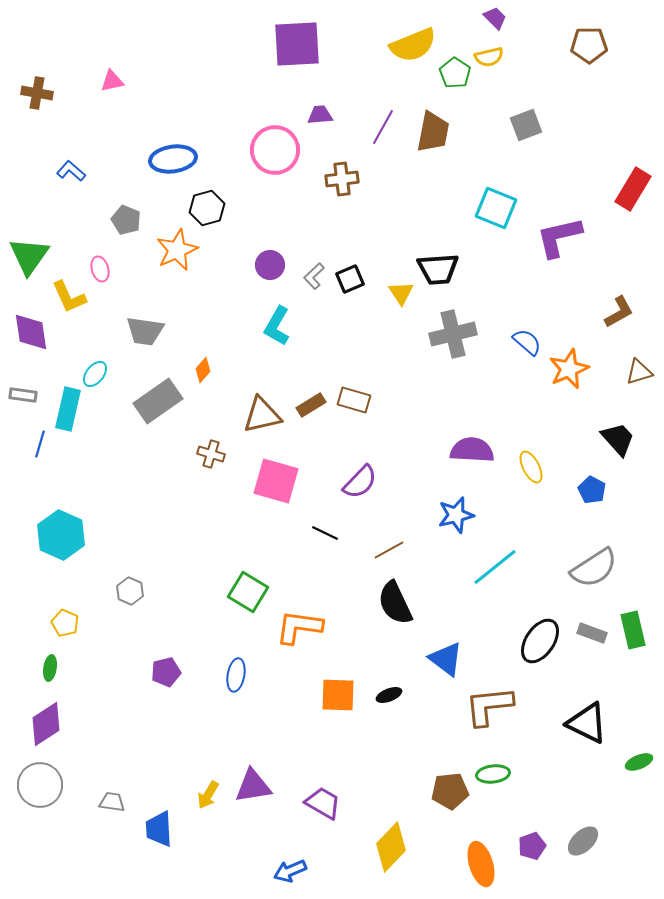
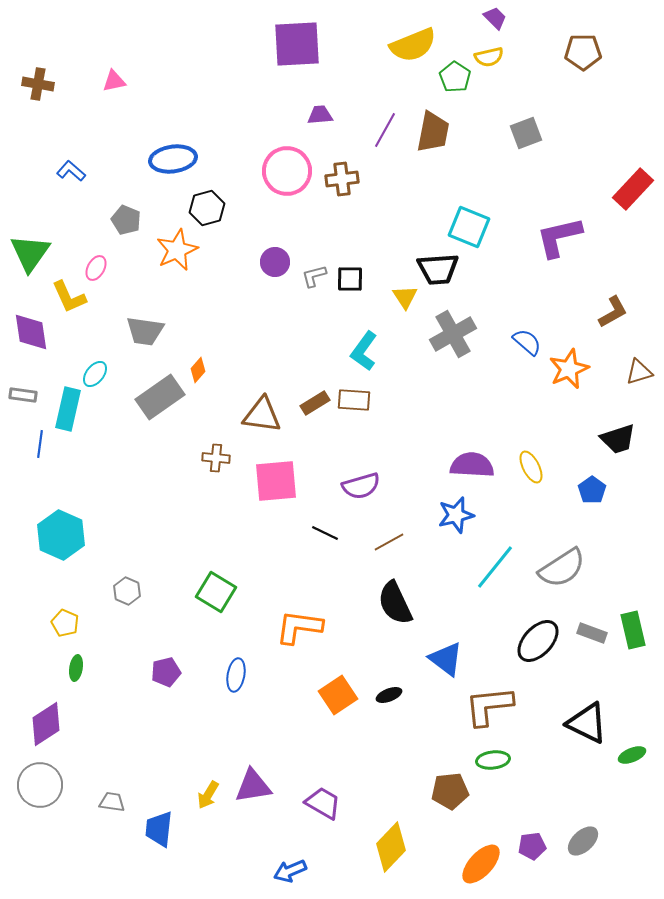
brown pentagon at (589, 45): moved 6 px left, 7 px down
green pentagon at (455, 73): moved 4 px down
pink triangle at (112, 81): moved 2 px right
brown cross at (37, 93): moved 1 px right, 9 px up
gray square at (526, 125): moved 8 px down
purple line at (383, 127): moved 2 px right, 3 px down
pink circle at (275, 150): moved 12 px right, 21 px down
red rectangle at (633, 189): rotated 12 degrees clockwise
cyan square at (496, 208): moved 27 px left, 19 px down
green triangle at (29, 256): moved 1 px right, 3 px up
purple circle at (270, 265): moved 5 px right, 3 px up
pink ellipse at (100, 269): moved 4 px left, 1 px up; rotated 45 degrees clockwise
gray L-shape at (314, 276): rotated 28 degrees clockwise
black square at (350, 279): rotated 24 degrees clockwise
yellow triangle at (401, 293): moved 4 px right, 4 px down
brown L-shape at (619, 312): moved 6 px left
cyan L-shape at (277, 326): moved 87 px right, 25 px down; rotated 6 degrees clockwise
gray cross at (453, 334): rotated 15 degrees counterclockwise
orange diamond at (203, 370): moved 5 px left
brown rectangle at (354, 400): rotated 12 degrees counterclockwise
gray rectangle at (158, 401): moved 2 px right, 4 px up
brown rectangle at (311, 405): moved 4 px right, 2 px up
brown triangle at (262, 415): rotated 21 degrees clockwise
black trapezoid at (618, 439): rotated 114 degrees clockwise
blue line at (40, 444): rotated 8 degrees counterclockwise
purple semicircle at (472, 450): moved 15 px down
brown cross at (211, 454): moved 5 px right, 4 px down; rotated 12 degrees counterclockwise
pink square at (276, 481): rotated 21 degrees counterclockwise
purple semicircle at (360, 482): moved 1 px right, 4 px down; rotated 30 degrees clockwise
blue pentagon at (592, 490): rotated 8 degrees clockwise
brown line at (389, 550): moved 8 px up
cyan line at (495, 567): rotated 12 degrees counterclockwise
gray semicircle at (594, 568): moved 32 px left
gray hexagon at (130, 591): moved 3 px left
green square at (248, 592): moved 32 px left
black ellipse at (540, 641): moved 2 px left; rotated 9 degrees clockwise
green ellipse at (50, 668): moved 26 px right
orange square at (338, 695): rotated 36 degrees counterclockwise
green ellipse at (639, 762): moved 7 px left, 7 px up
green ellipse at (493, 774): moved 14 px up
blue trapezoid at (159, 829): rotated 9 degrees clockwise
purple pentagon at (532, 846): rotated 12 degrees clockwise
orange ellipse at (481, 864): rotated 60 degrees clockwise
